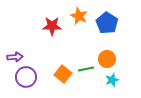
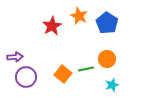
red star: rotated 30 degrees counterclockwise
cyan star: moved 5 px down
